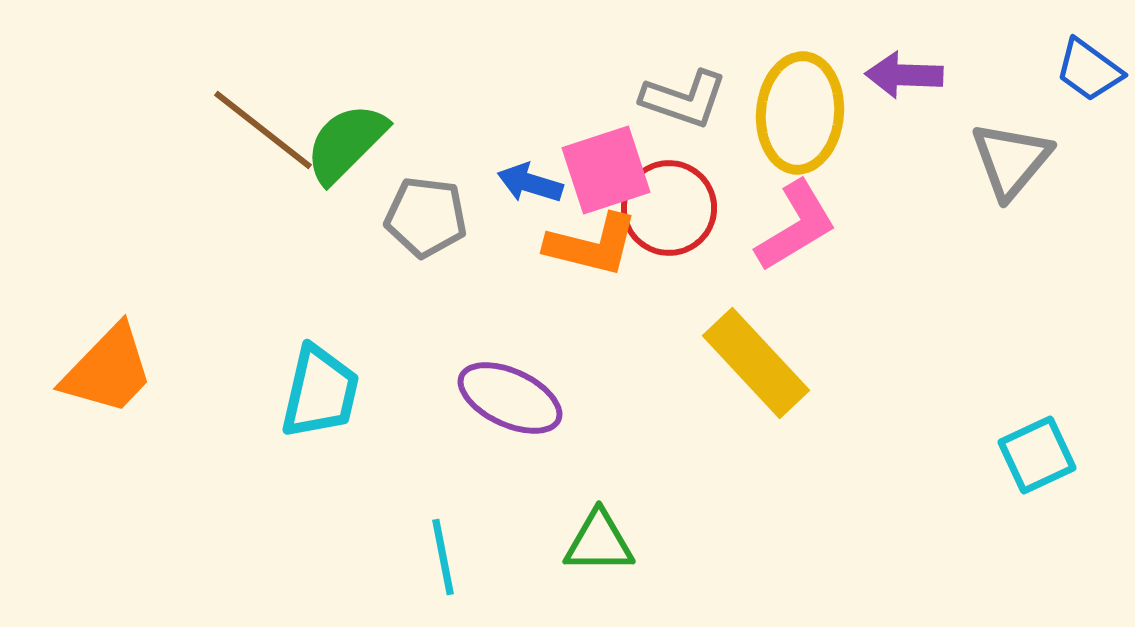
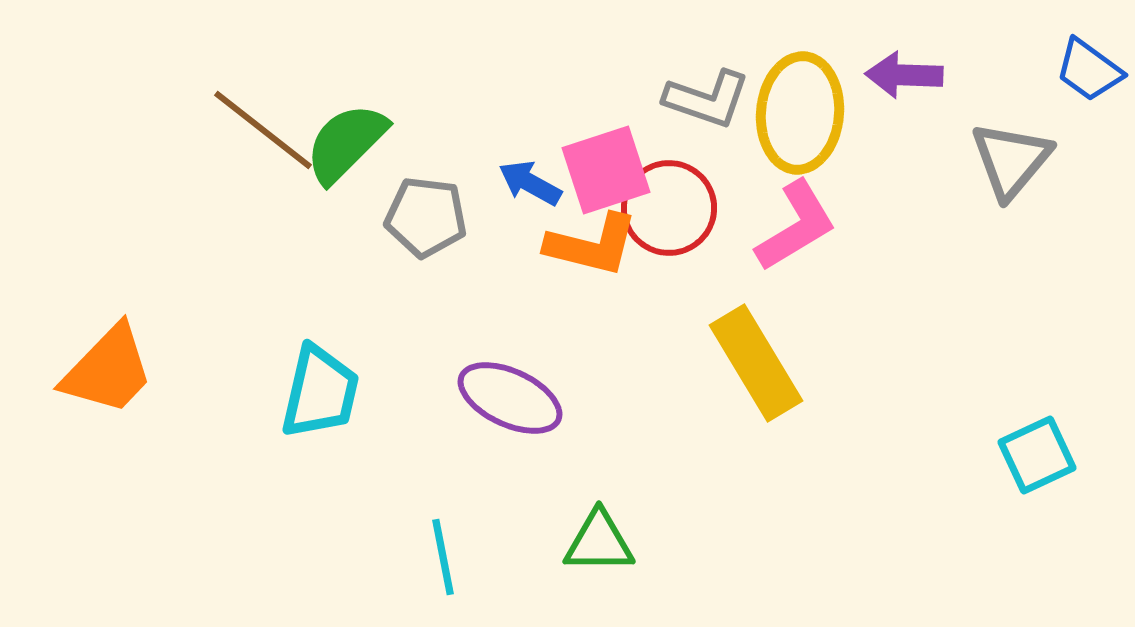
gray L-shape: moved 23 px right
blue arrow: rotated 12 degrees clockwise
yellow rectangle: rotated 12 degrees clockwise
